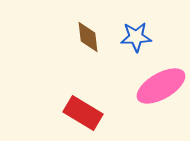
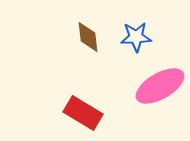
pink ellipse: moved 1 px left
